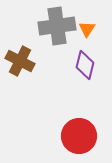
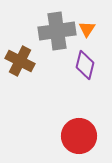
gray cross: moved 5 px down
